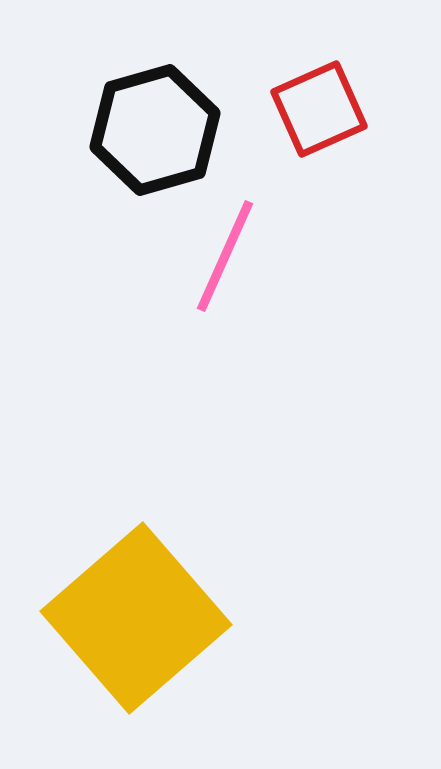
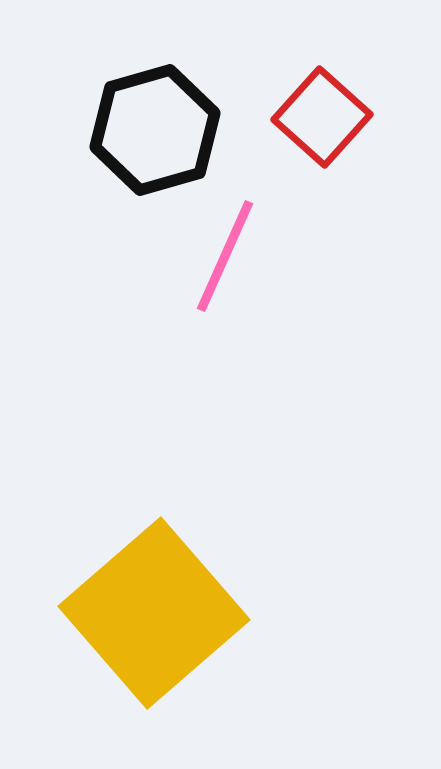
red square: moved 3 px right, 8 px down; rotated 24 degrees counterclockwise
yellow square: moved 18 px right, 5 px up
